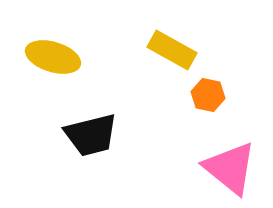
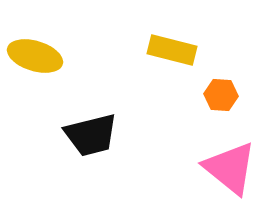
yellow rectangle: rotated 15 degrees counterclockwise
yellow ellipse: moved 18 px left, 1 px up
orange hexagon: moved 13 px right; rotated 8 degrees counterclockwise
